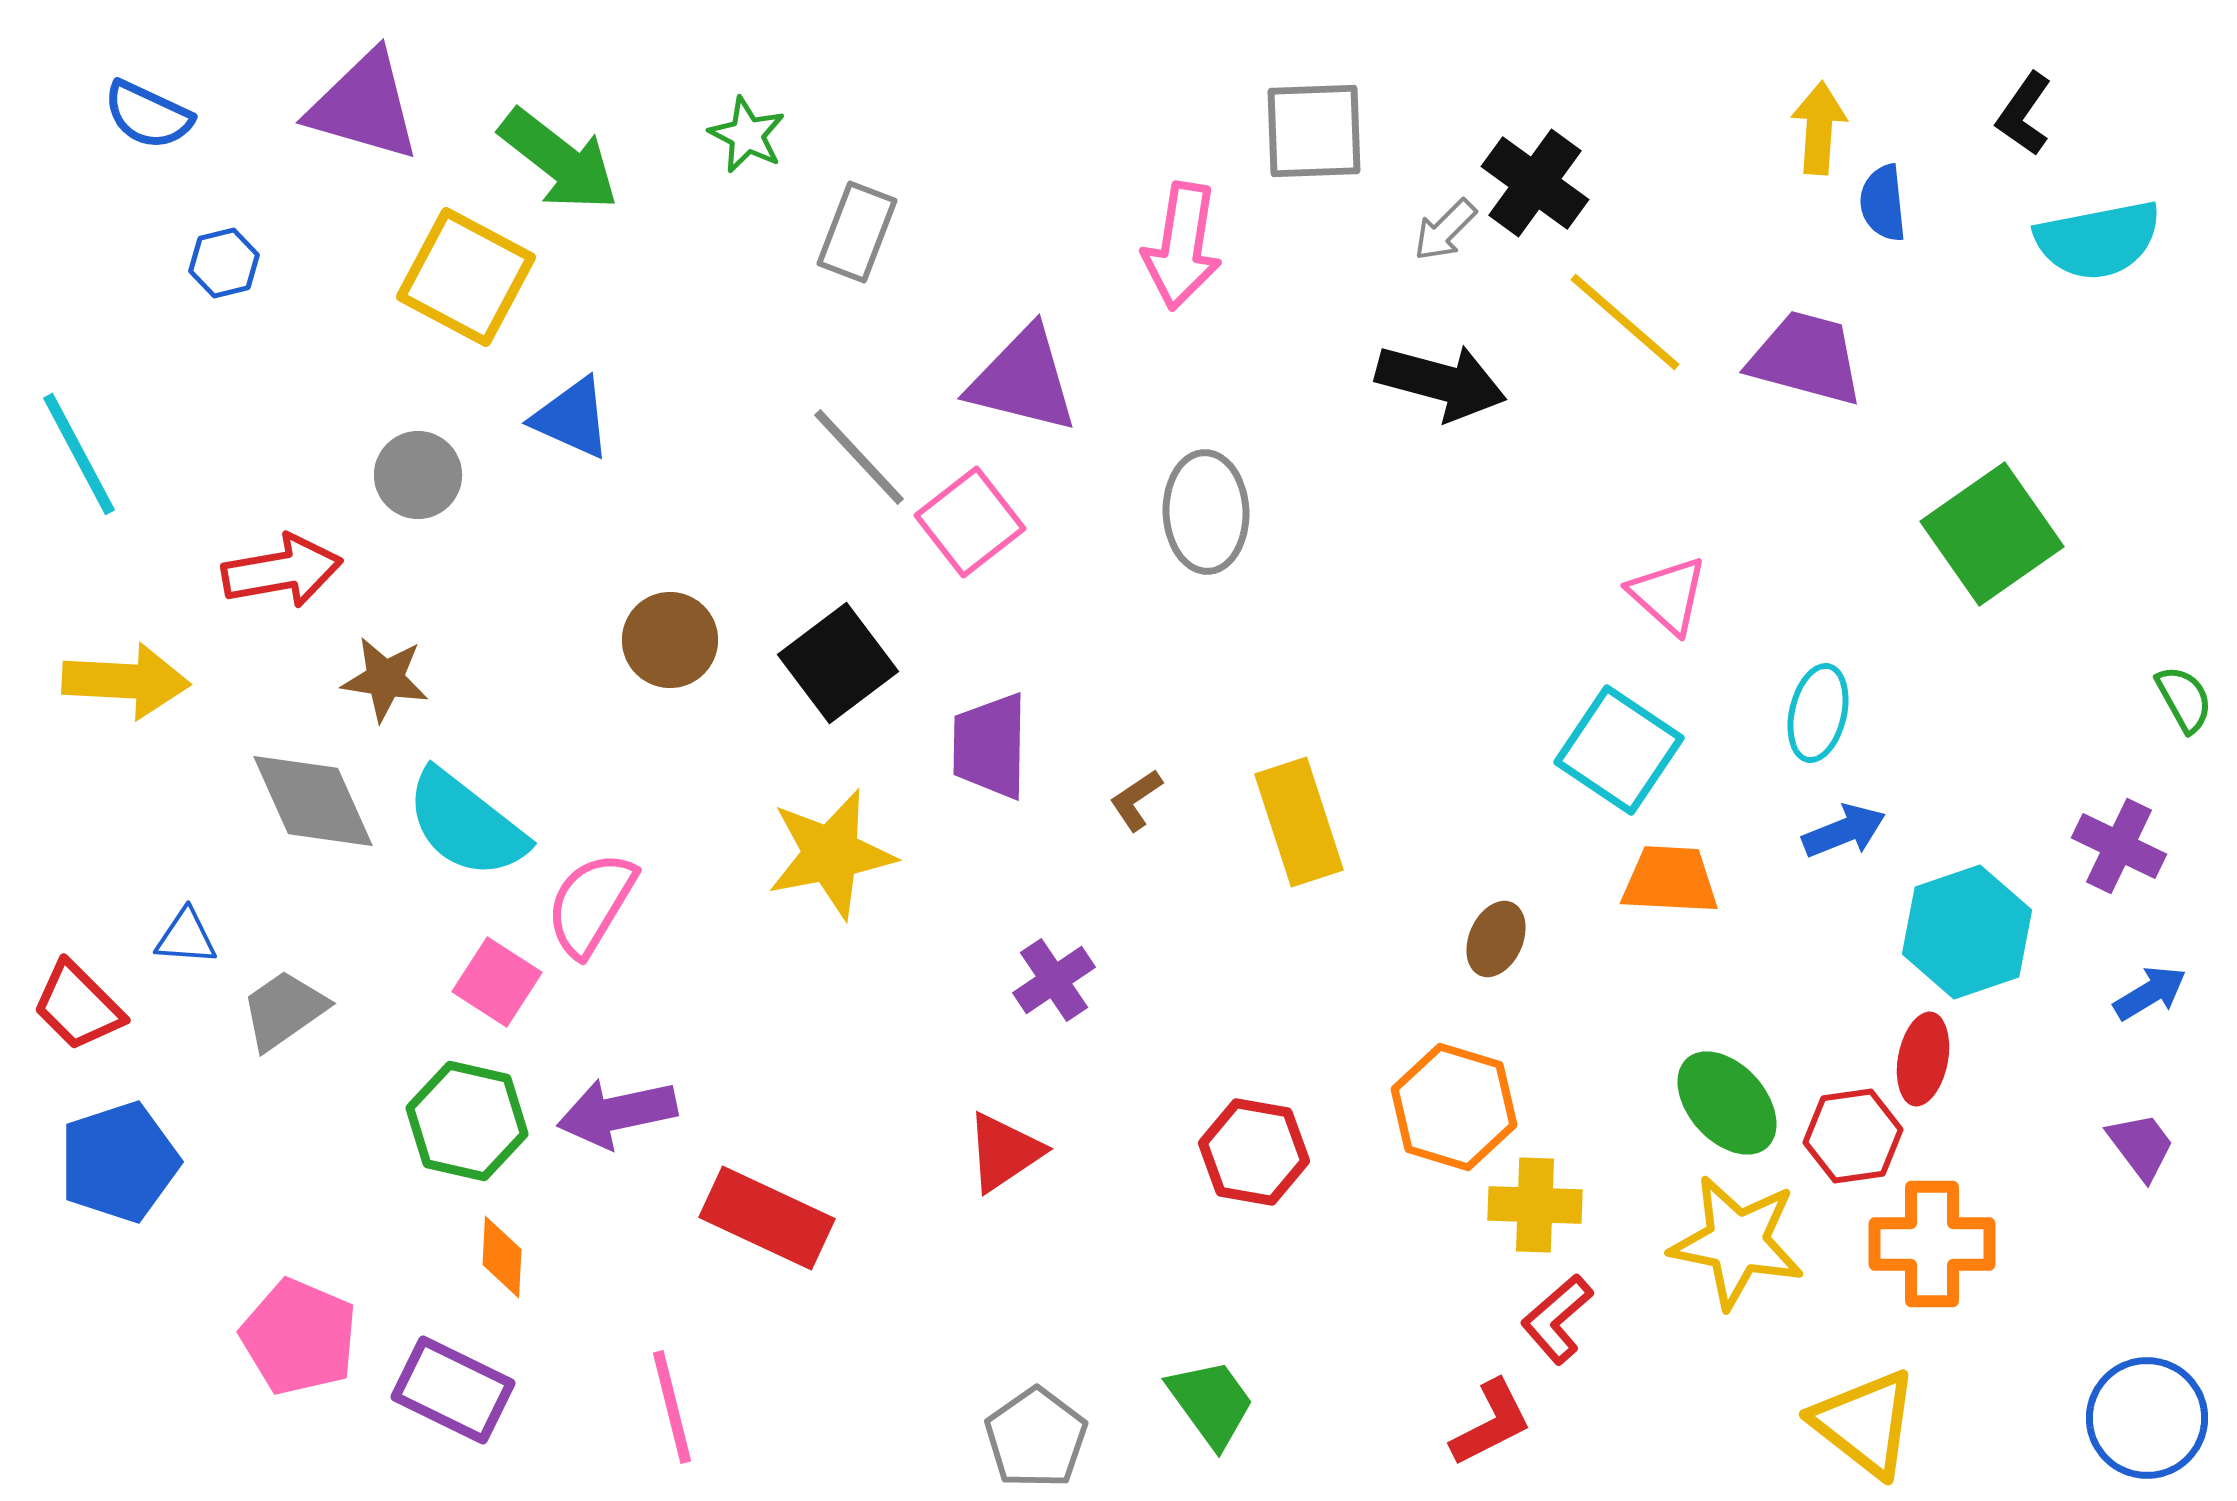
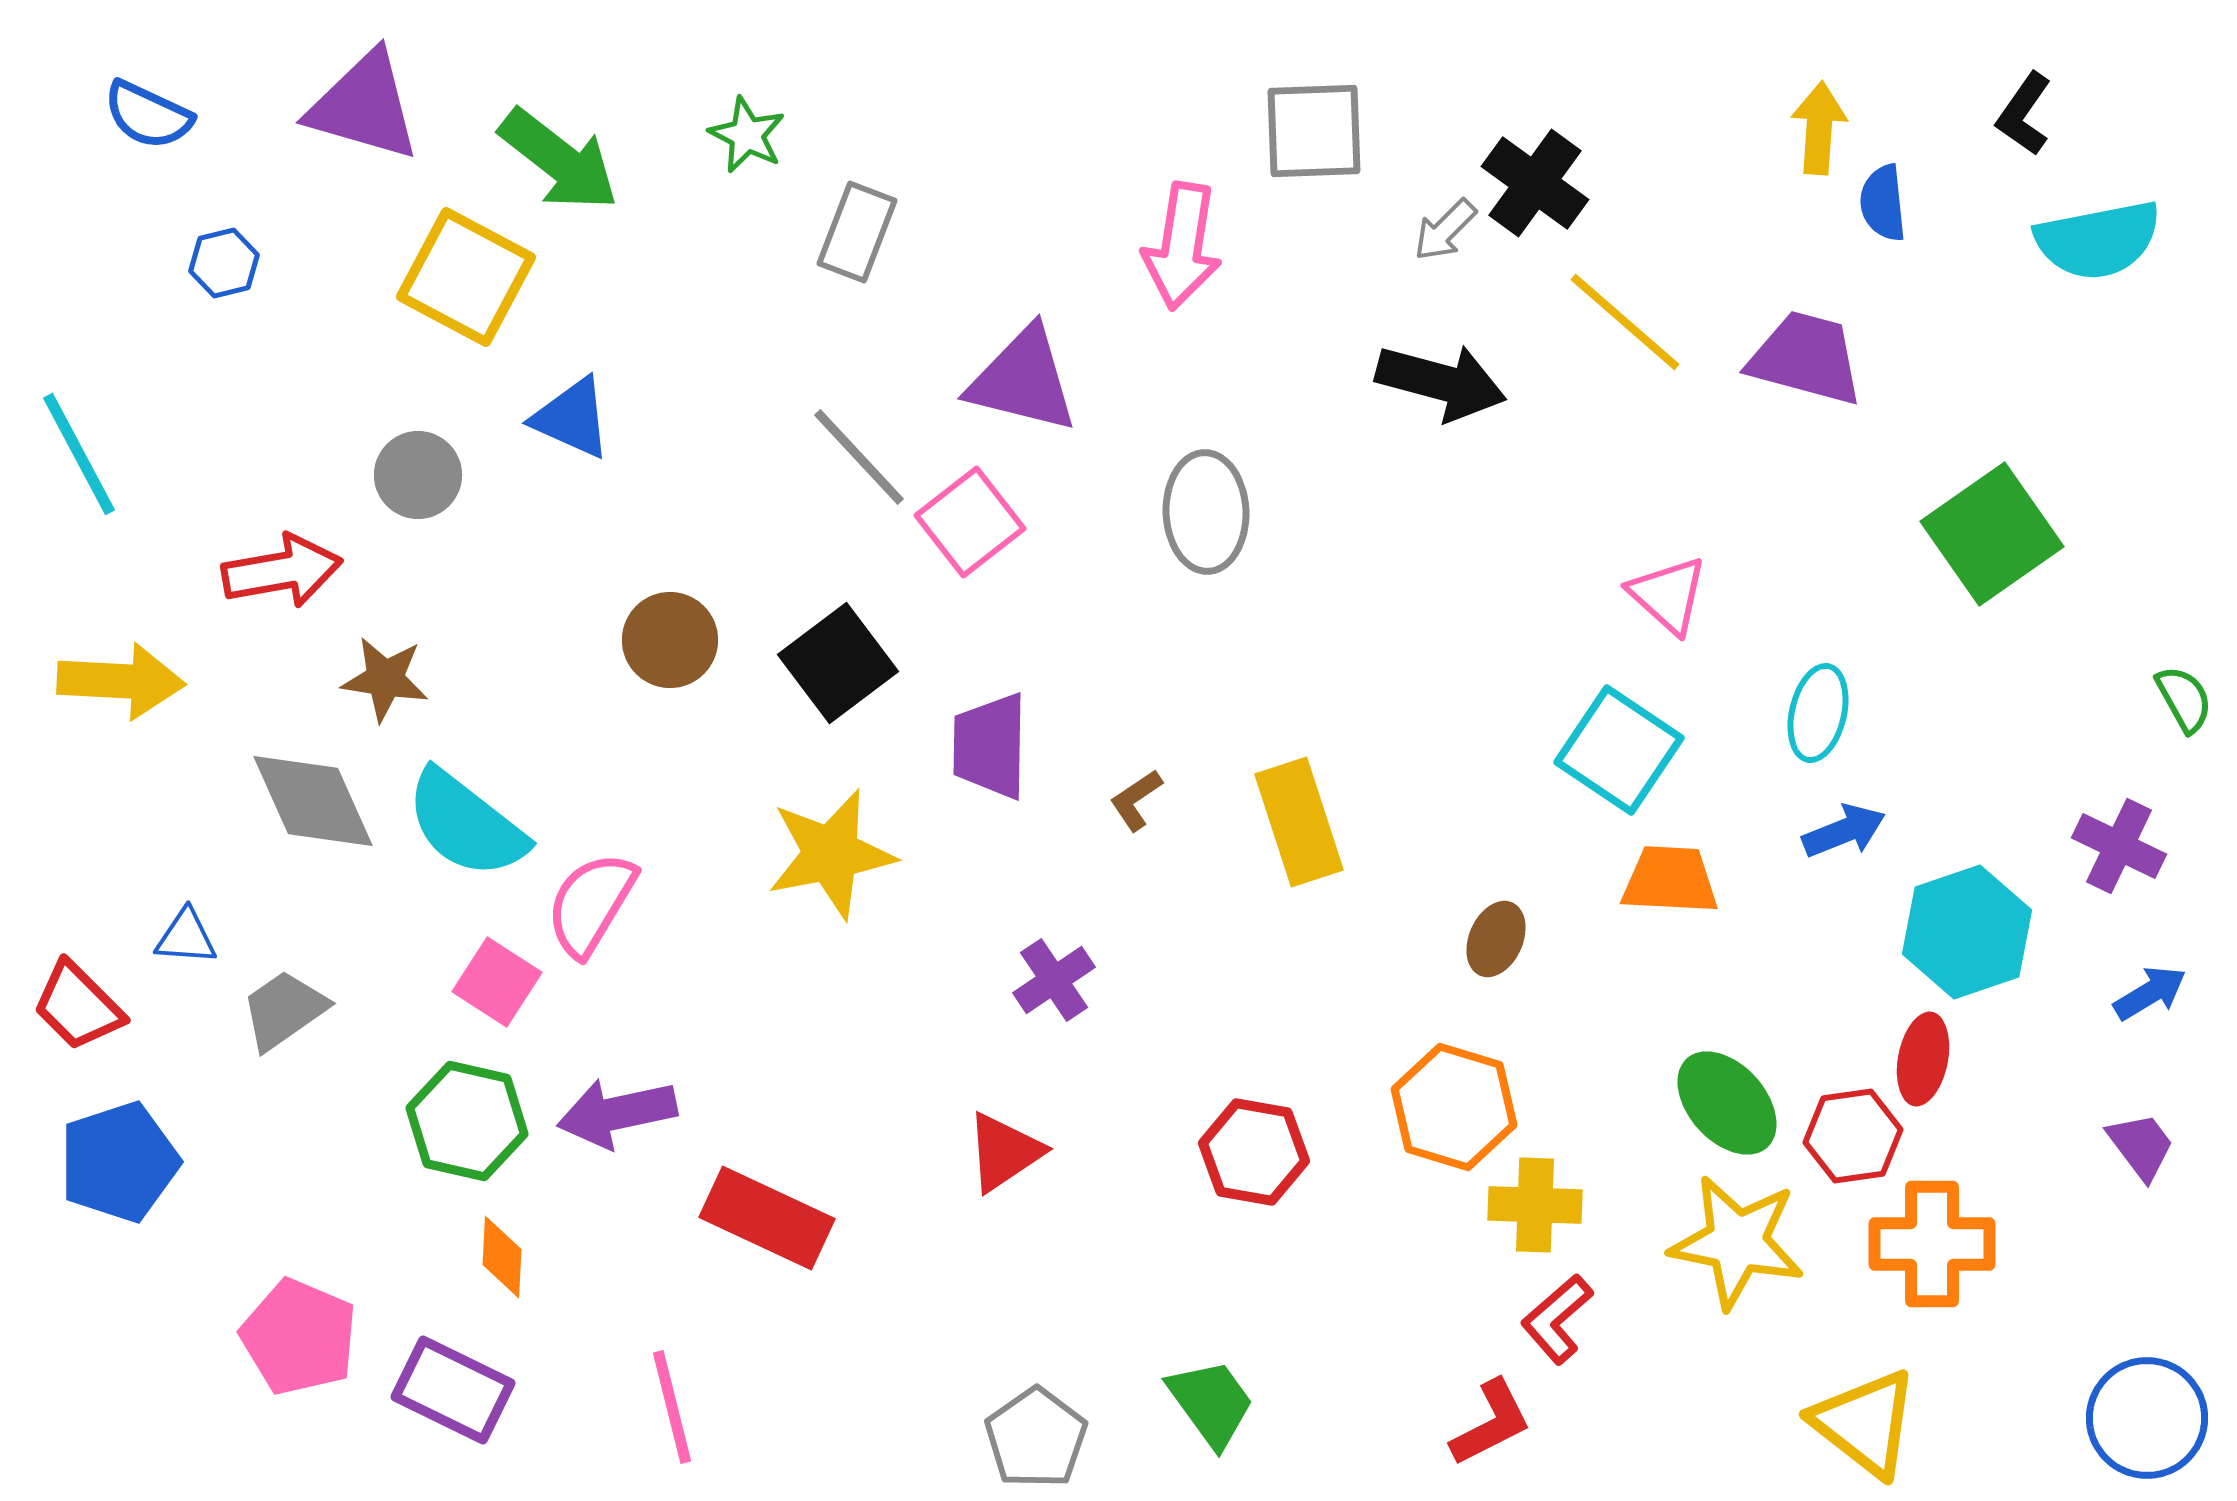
yellow arrow at (126, 681): moved 5 px left
